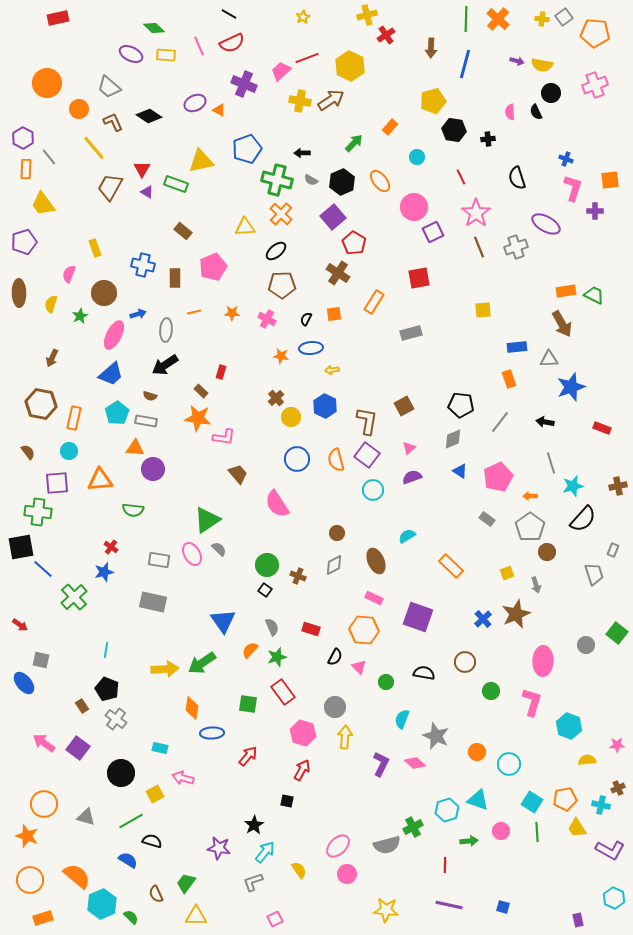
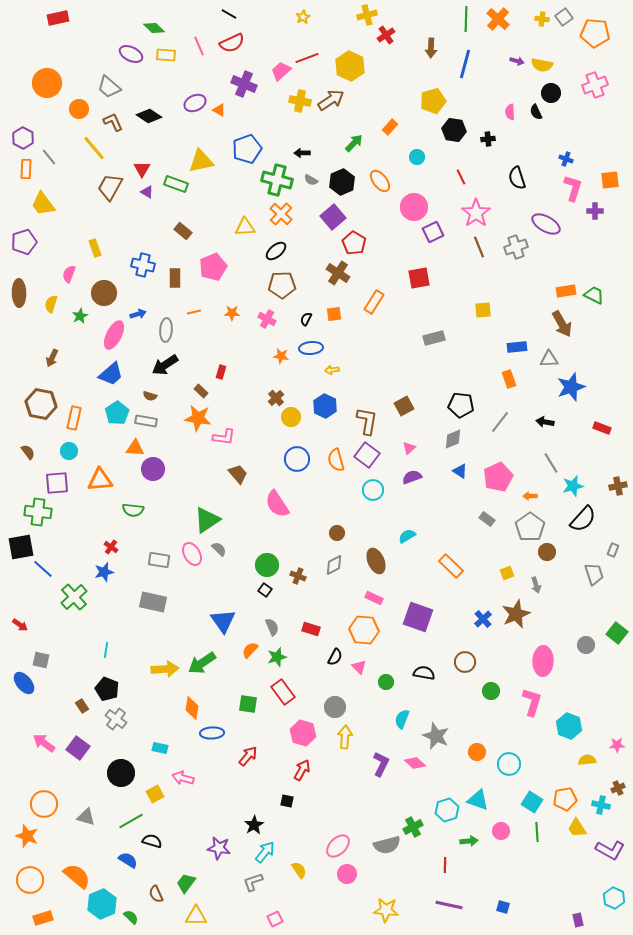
gray rectangle at (411, 333): moved 23 px right, 5 px down
gray line at (551, 463): rotated 15 degrees counterclockwise
